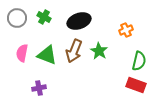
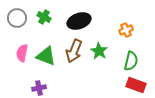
green triangle: moved 1 px left, 1 px down
green semicircle: moved 8 px left
